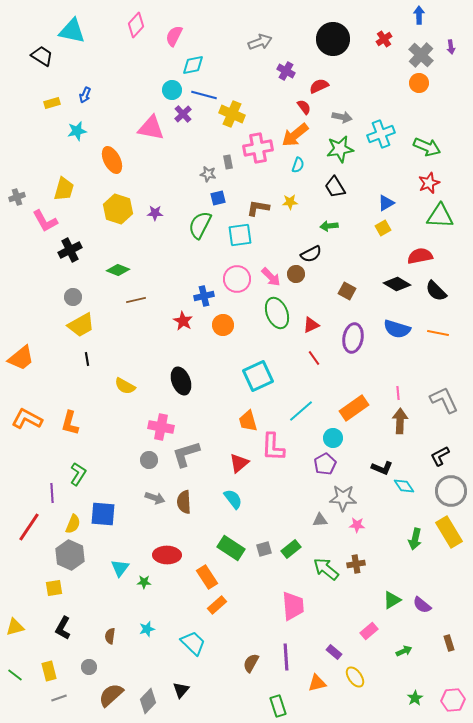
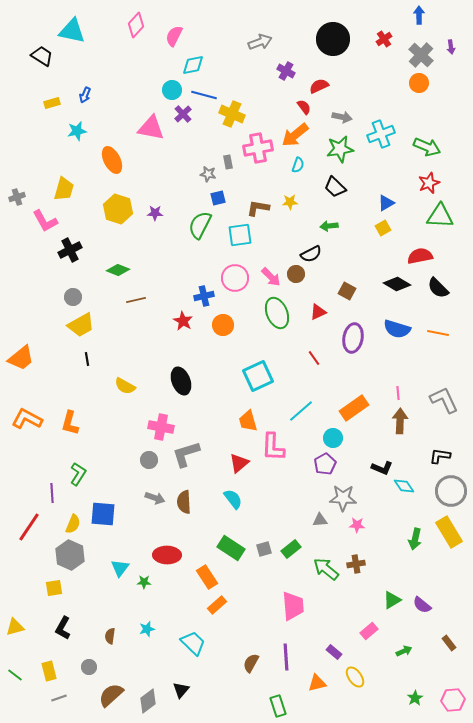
black trapezoid at (335, 187): rotated 15 degrees counterclockwise
pink circle at (237, 279): moved 2 px left, 1 px up
black semicircle at (436, 291): moved 2 px right, 3 px up
red triangle at (311, 325): moved 7 px right, 13 px up
black L-shape at (440, 456): rotated 35 degrees clockwise
brown rectangle at (449, 643): rotated 21 degrees counterclockwise
gray diamond at (148, 701): rotated 10 degrees clockwise
